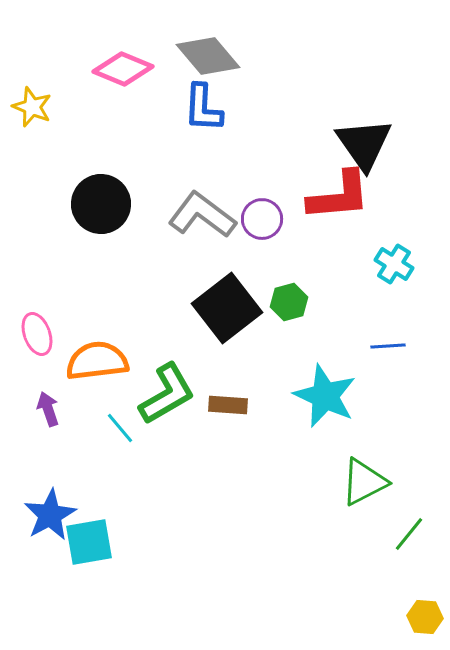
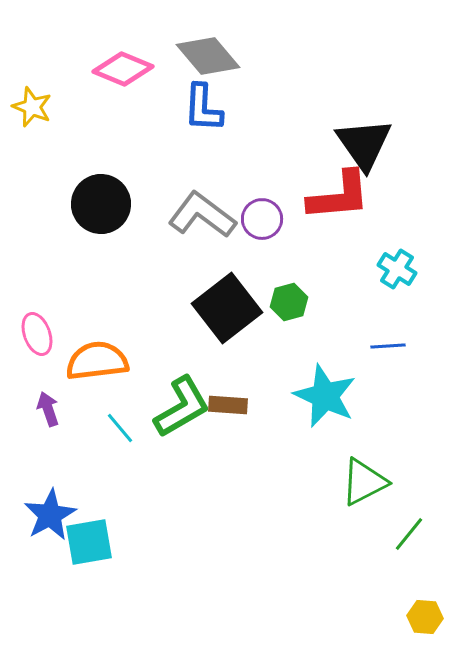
cyan cross: moved 3 px right, 5 px down
green L-shape: moved 15 px right, 13 px down
